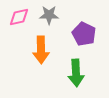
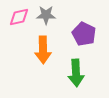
gray star: moved 3 px left
orange arrow: moved 2 px right
